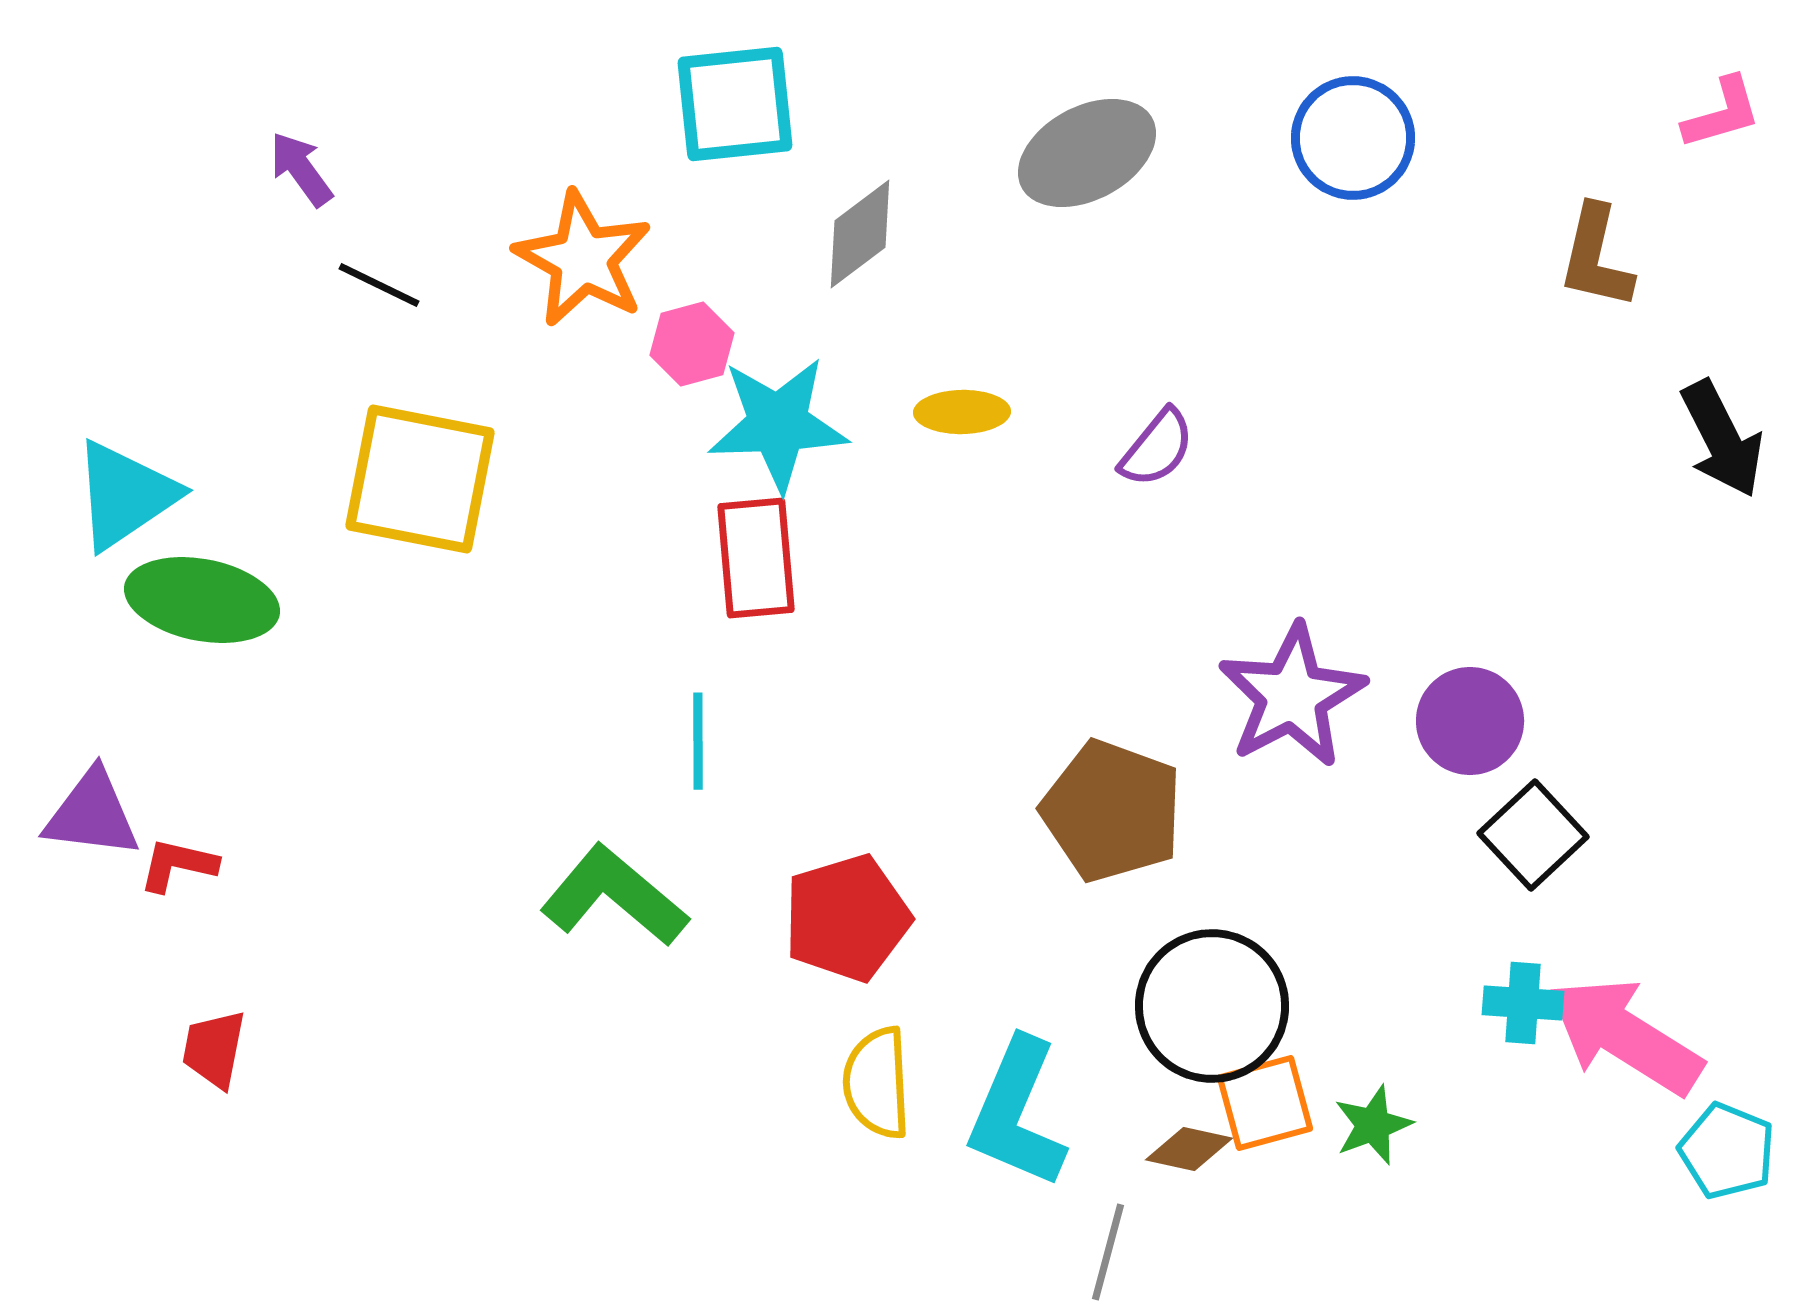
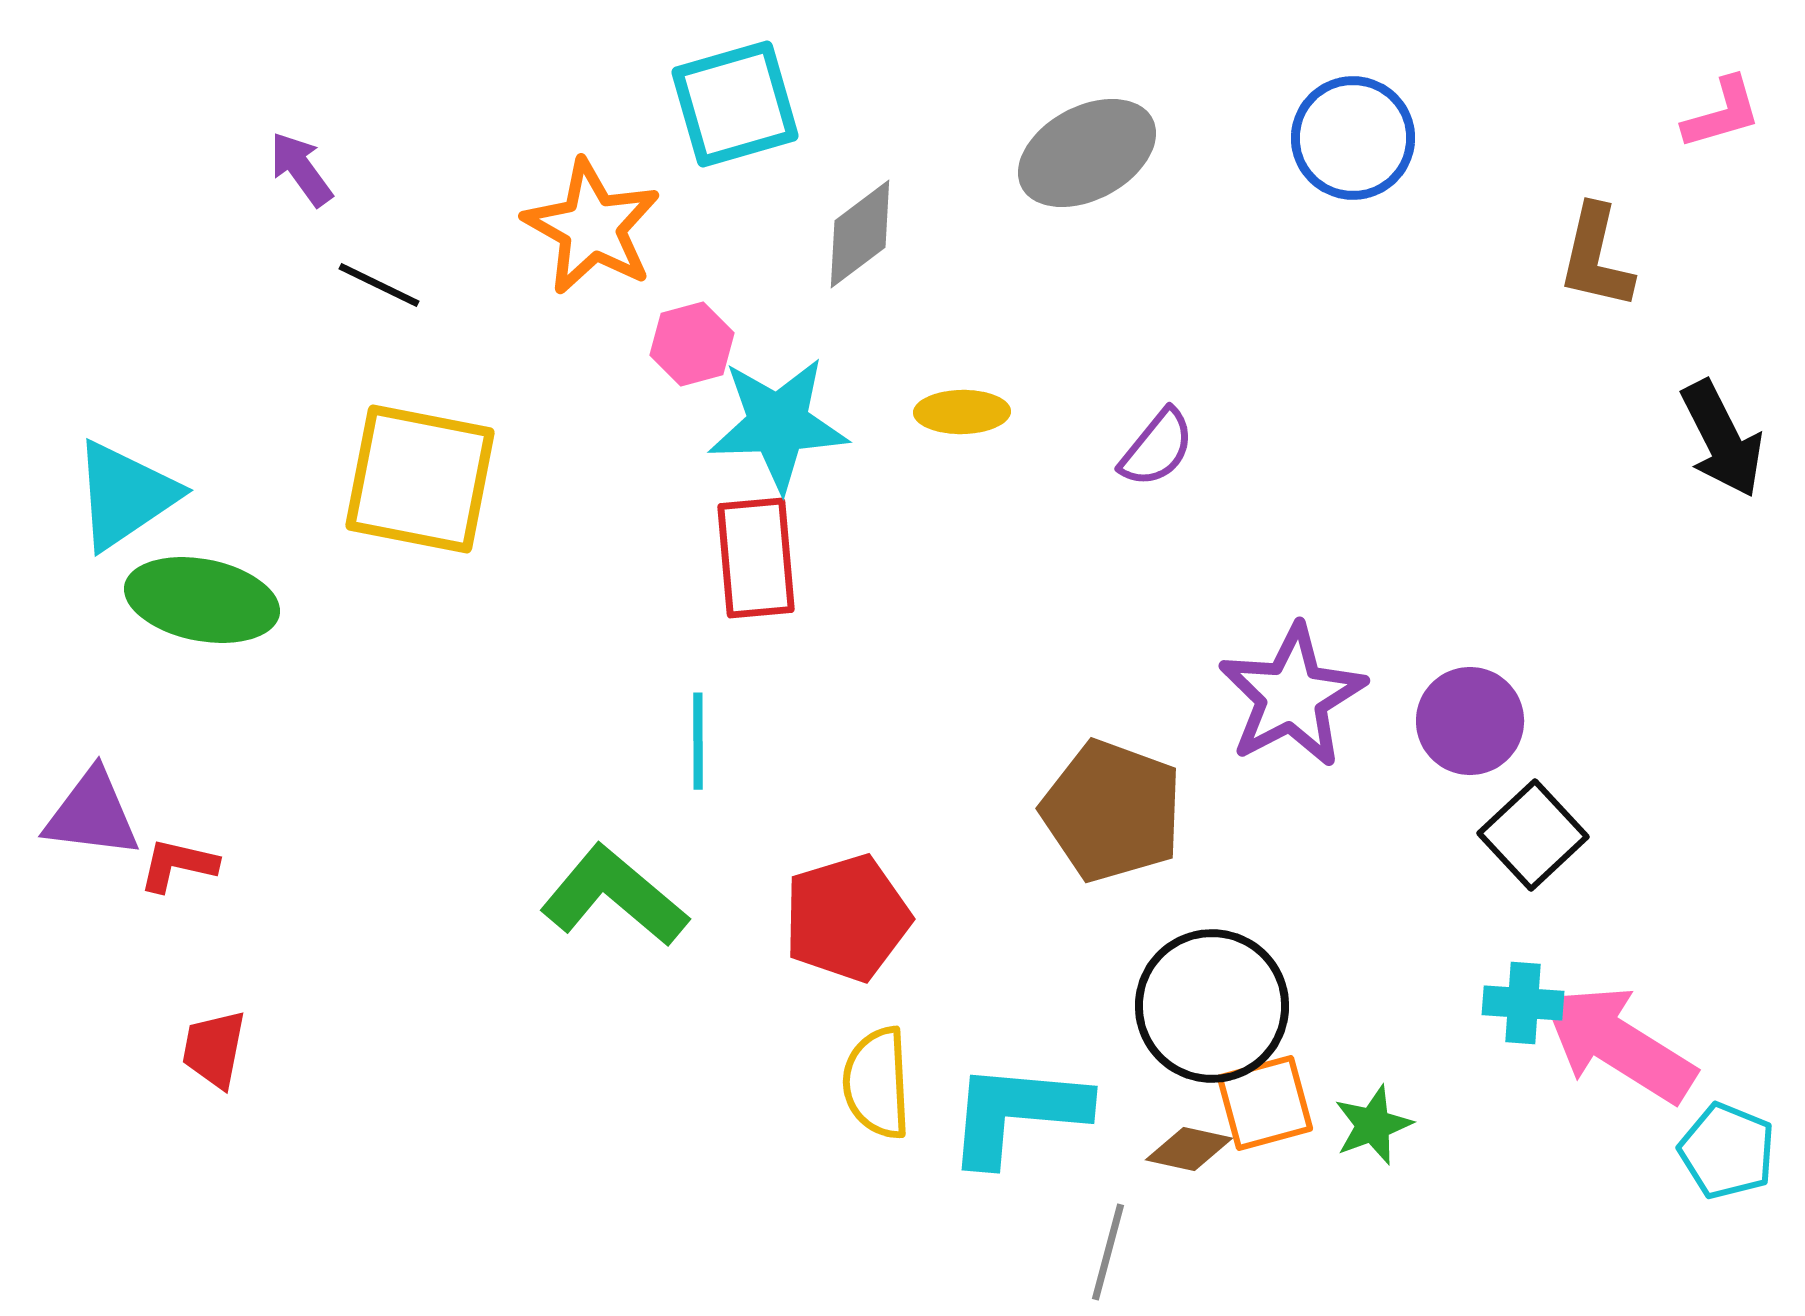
cyan square: rotated 10 degrees counterclockwise
orange star: moved 9 px right, 32 px up
pink arrow: moved 7 px left, 8 px down
cyan L-shape: rotated 72 degrees clockwise
